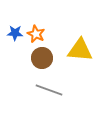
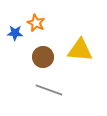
orange star: moved 11 px up
brown circle: moved 1 px right, 1 px up
